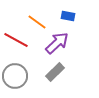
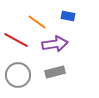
purple arrow: moved 2 px left, 1 px down; rotated 35 degrees clockwise
gray rectangle: rotated 30 degrees clockwise
gray circle: moved 3 px right, 1 px up
